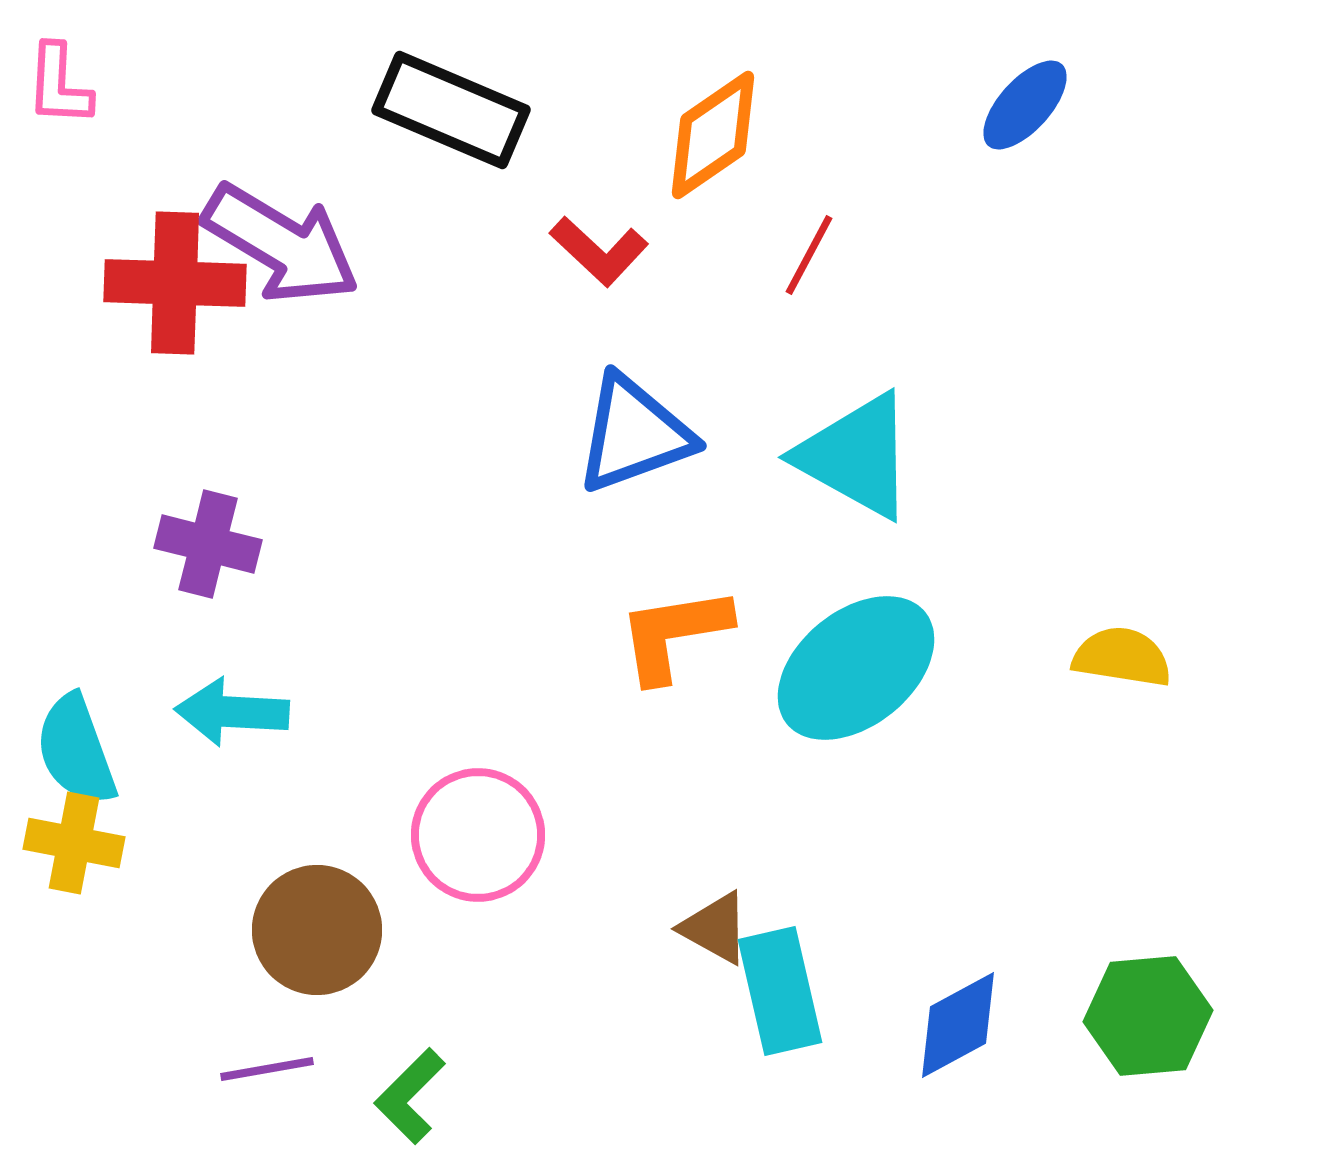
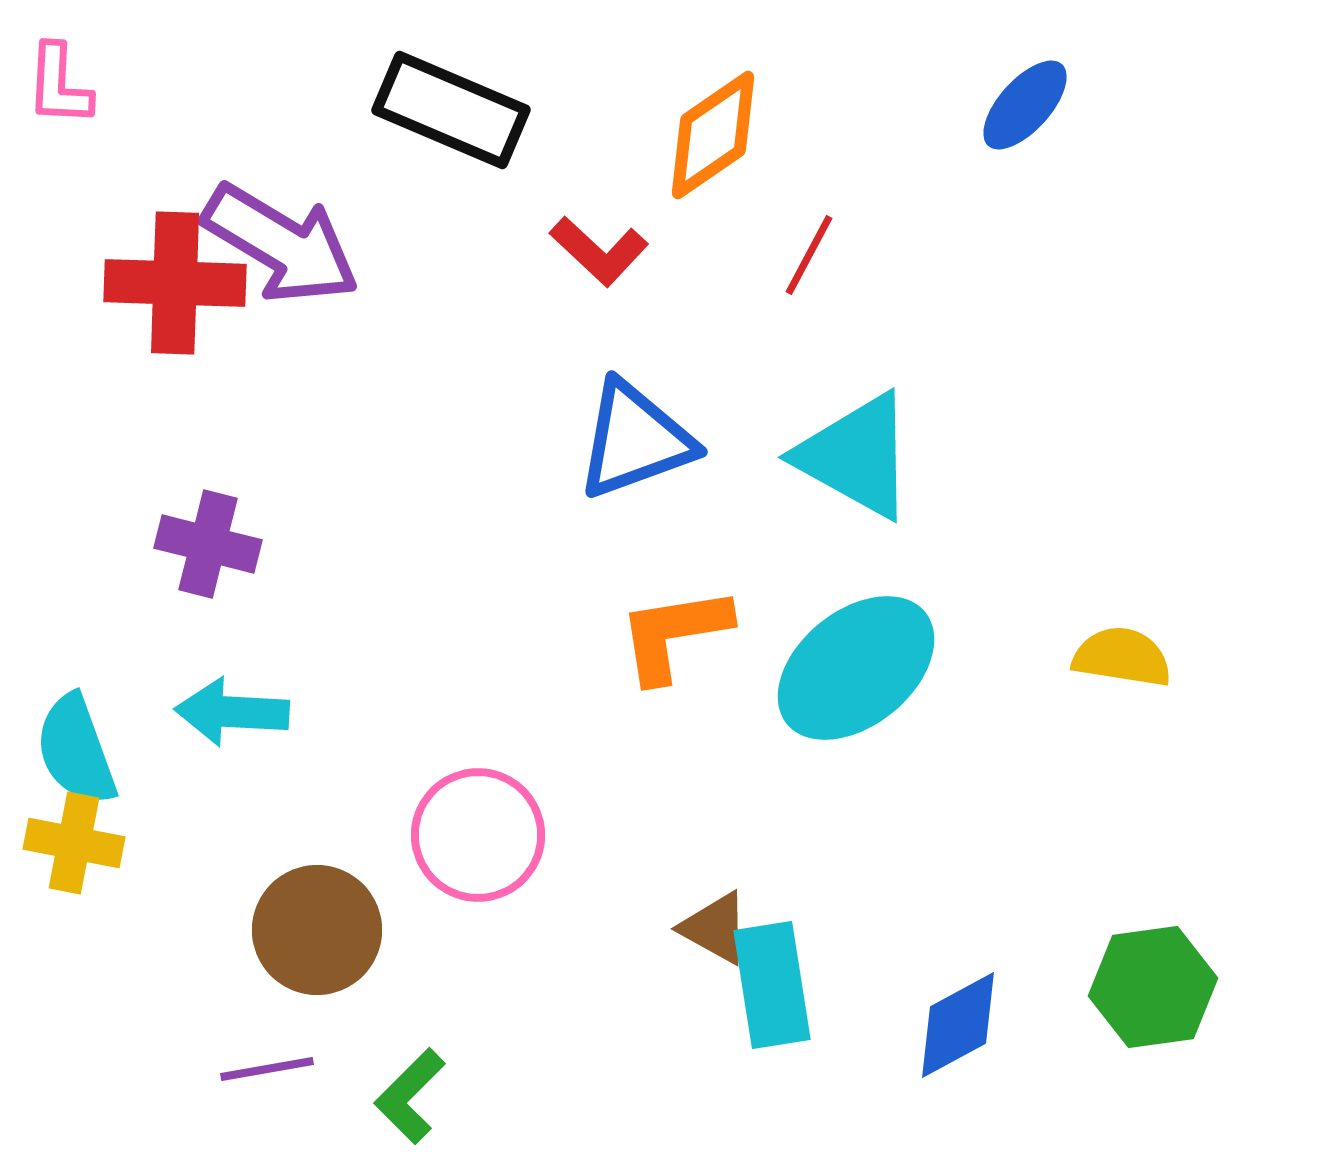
blue triangle: moved 1 px right, 6 px down
cyan rectangle: moved 8 px left, 6 px up; rotated 4 degrees clockwise
green hexagon: moved 5 px right, 29 px up; rotated 3 degrees counterclockwise
